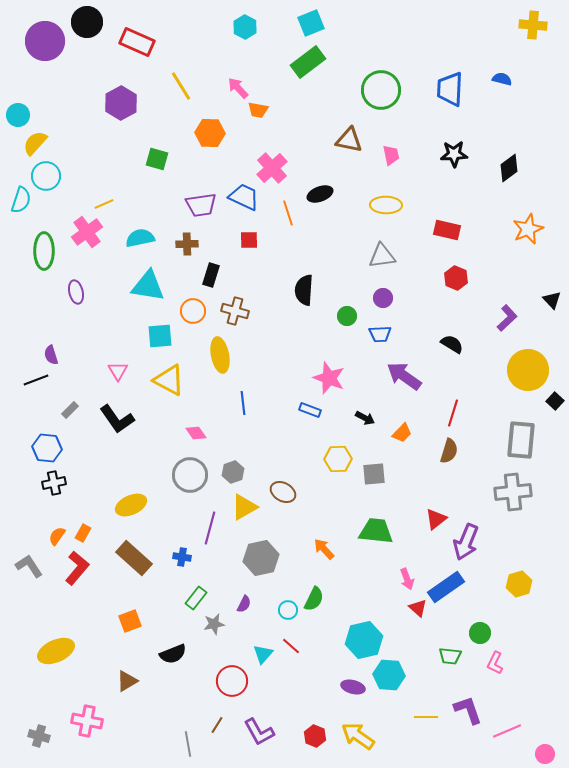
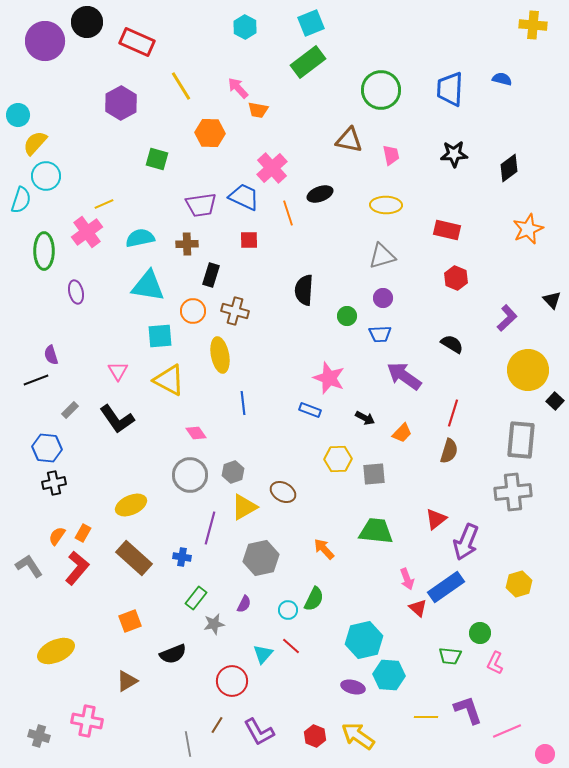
gray triangle at (382, 256): rotated 8 degrees counterclockwise
